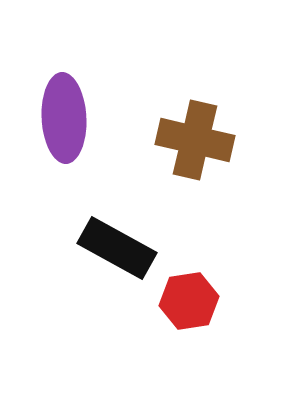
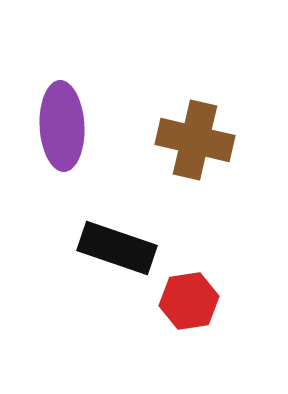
purple ellipse: moved 2 px left, 8 px down
black rectangle: rotated 10 degrees counterclockwise
